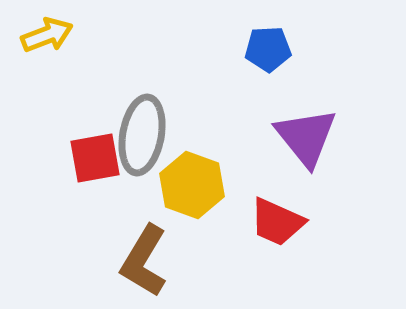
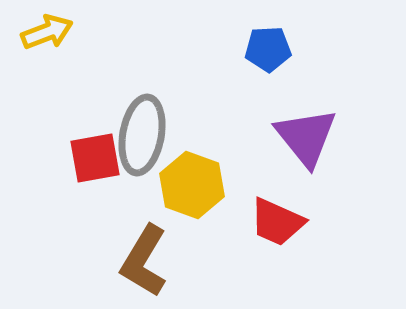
yellow arrow: moved 3 px up
